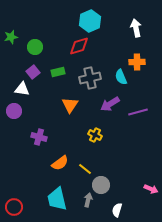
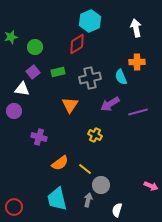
red diamond: moved 2 px left, 2 px up; rotated 15 degrees counterclockwise
pink arrow: moved 3 px up
